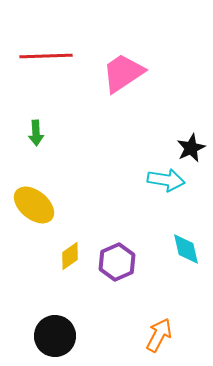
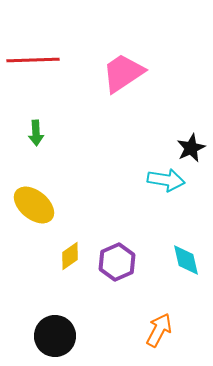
red line: moved 13 px left, 4 px down
cyan diamond: moved 11 px down
orange arrow: moved 5 px up
